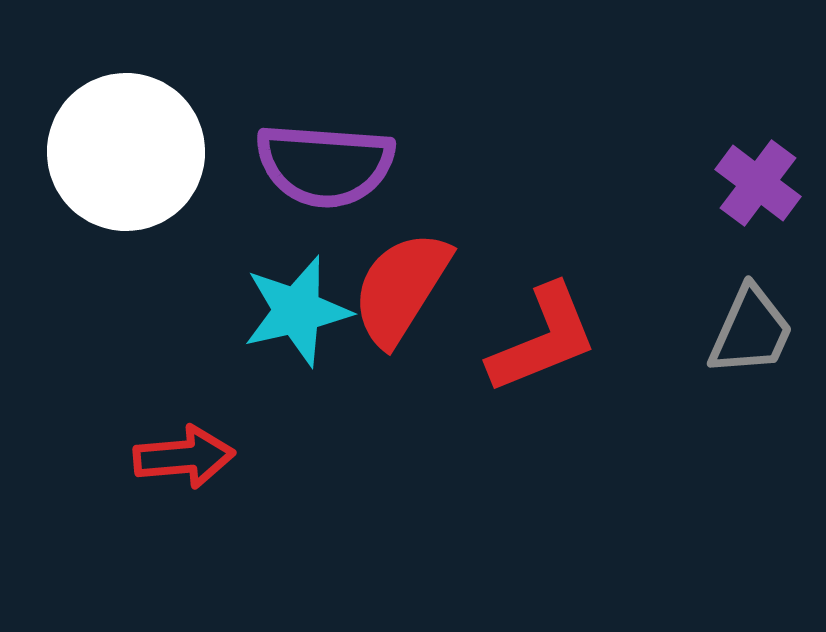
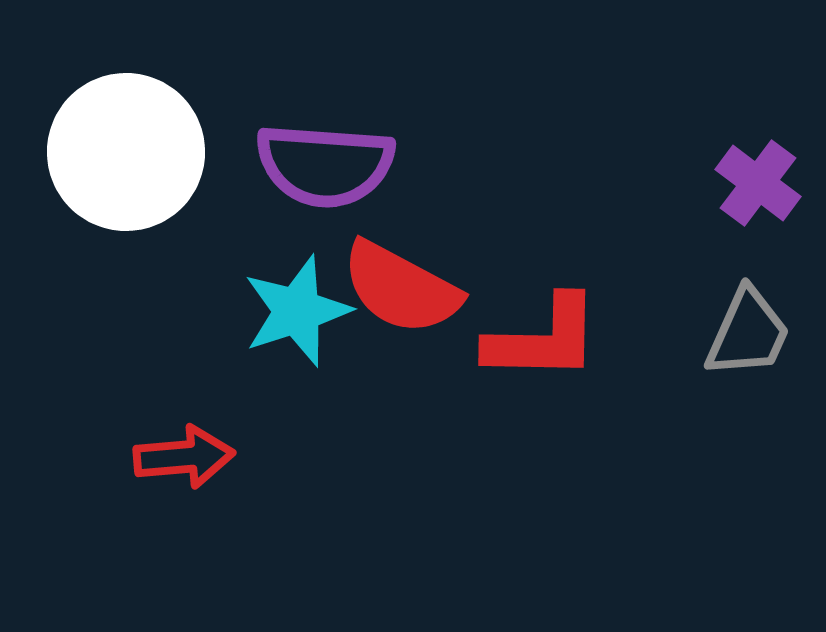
red semicircle: rotated 94 degrees counterclockwise
cyan star: rotated 5 degrees counterclockwise
gray trapezoid: moved 3 px left, 2 px down
red L-shape: rotated 23 degrees clockwise
